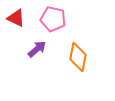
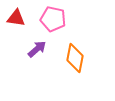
red triangle: rotated 18 degrees counterclockwise
orange diamond: moved 3 px left, 1 px down
